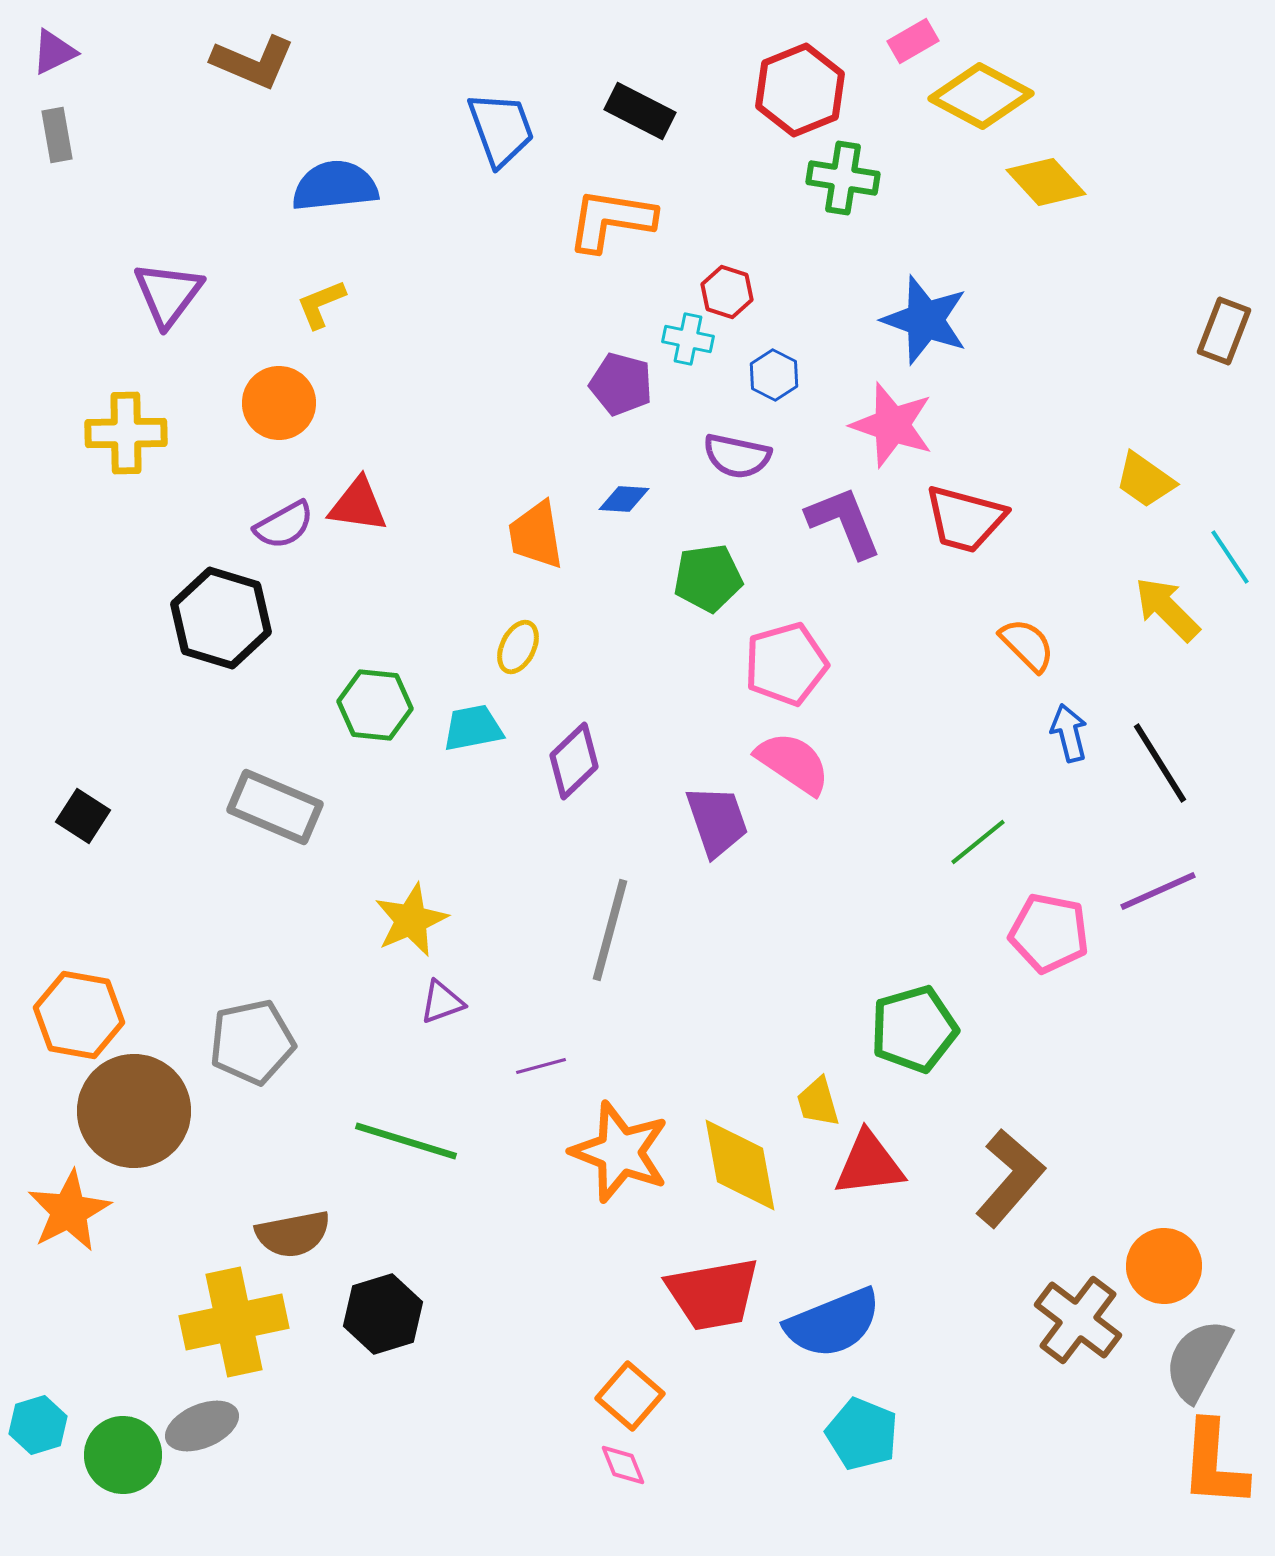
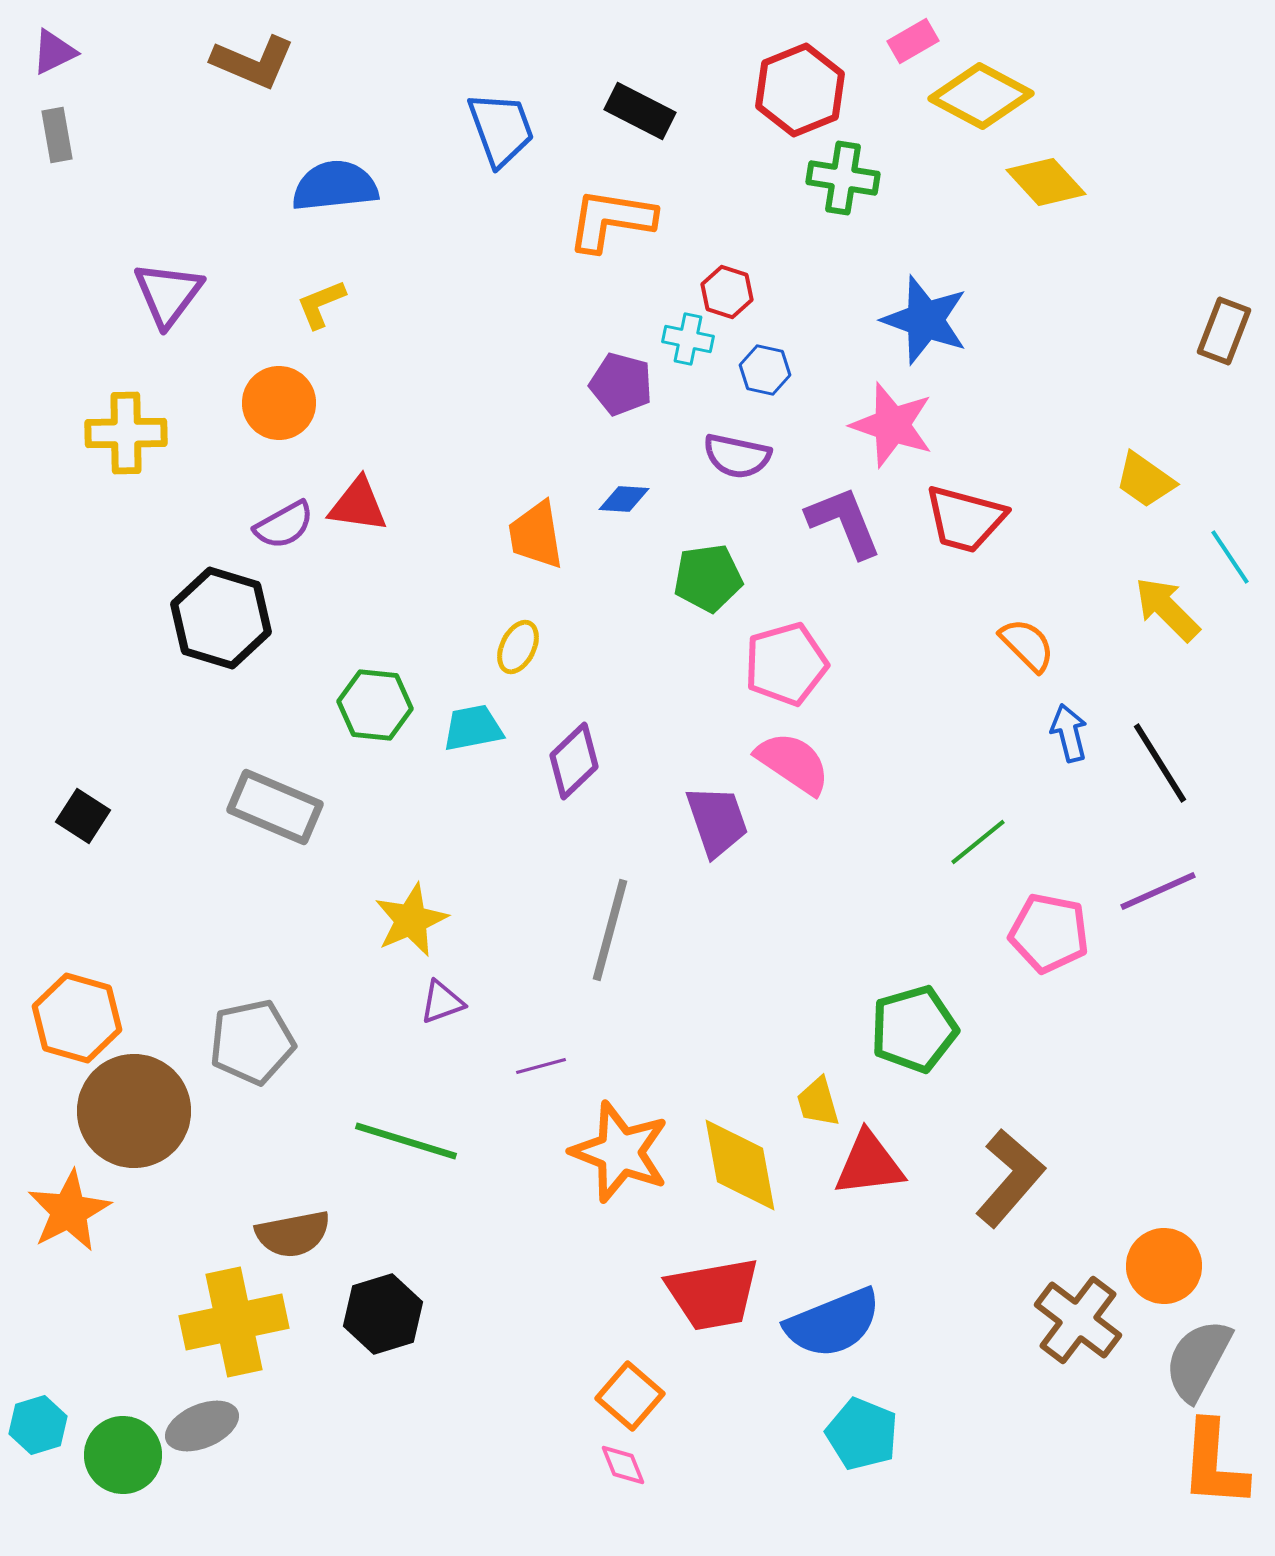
blue hexagon at (774, 375): moved 9 px left, 5 px up; rotated 15 degrees counterclockwise
orange hexagon at (79, 1015): moved 2 px left, 3 px down; rotated 6 degrees clockwise
